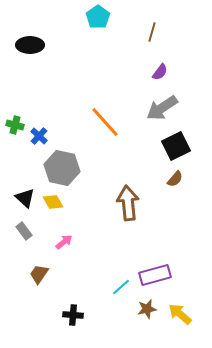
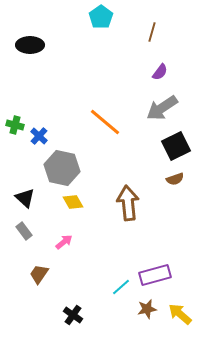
cyan pentagon: moved 3 px right
orange line: rotated 8 degrees counterclockwise
brown semicircle: rotated 30 degrees clockwise
yellow diamond: moved 20 px right
black cross: rotated 30 degrees clockwise
